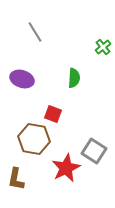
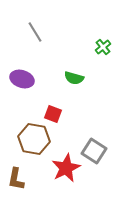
green semicircle: rotated 102 degrees clockwise
